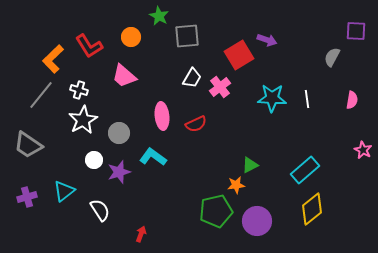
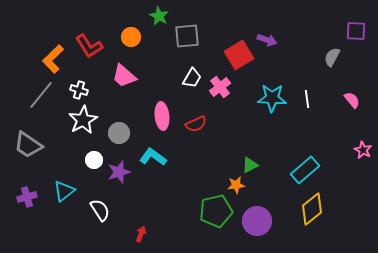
pink semicircle: rotated 48 degrees counterclockwise
